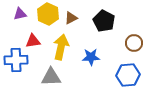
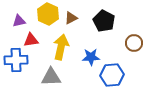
purple triangle: moved 1 px left, 7 px down
red triangle: moved 2 px left, 1 px up
blue hexagon: moved 16 px left
